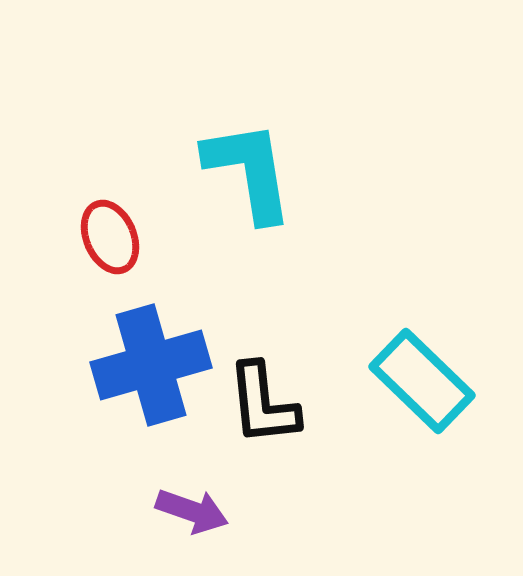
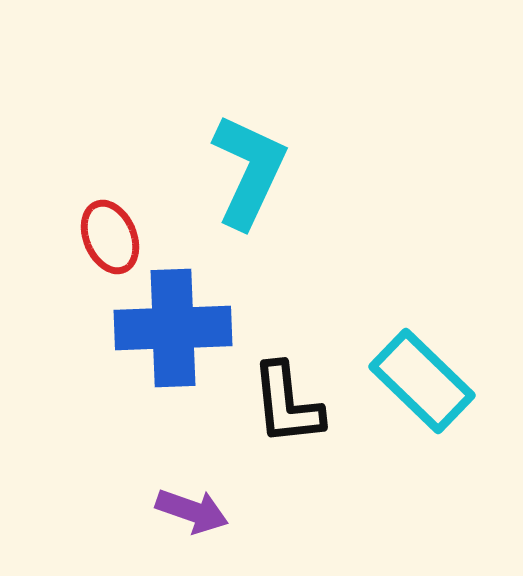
cyan L-shape: rotated 34 degrees clockwise
blue cross: moved 22 px right, 37 px up; rotated 14 degrees clockwise
black L-shape: moved 24 px right
